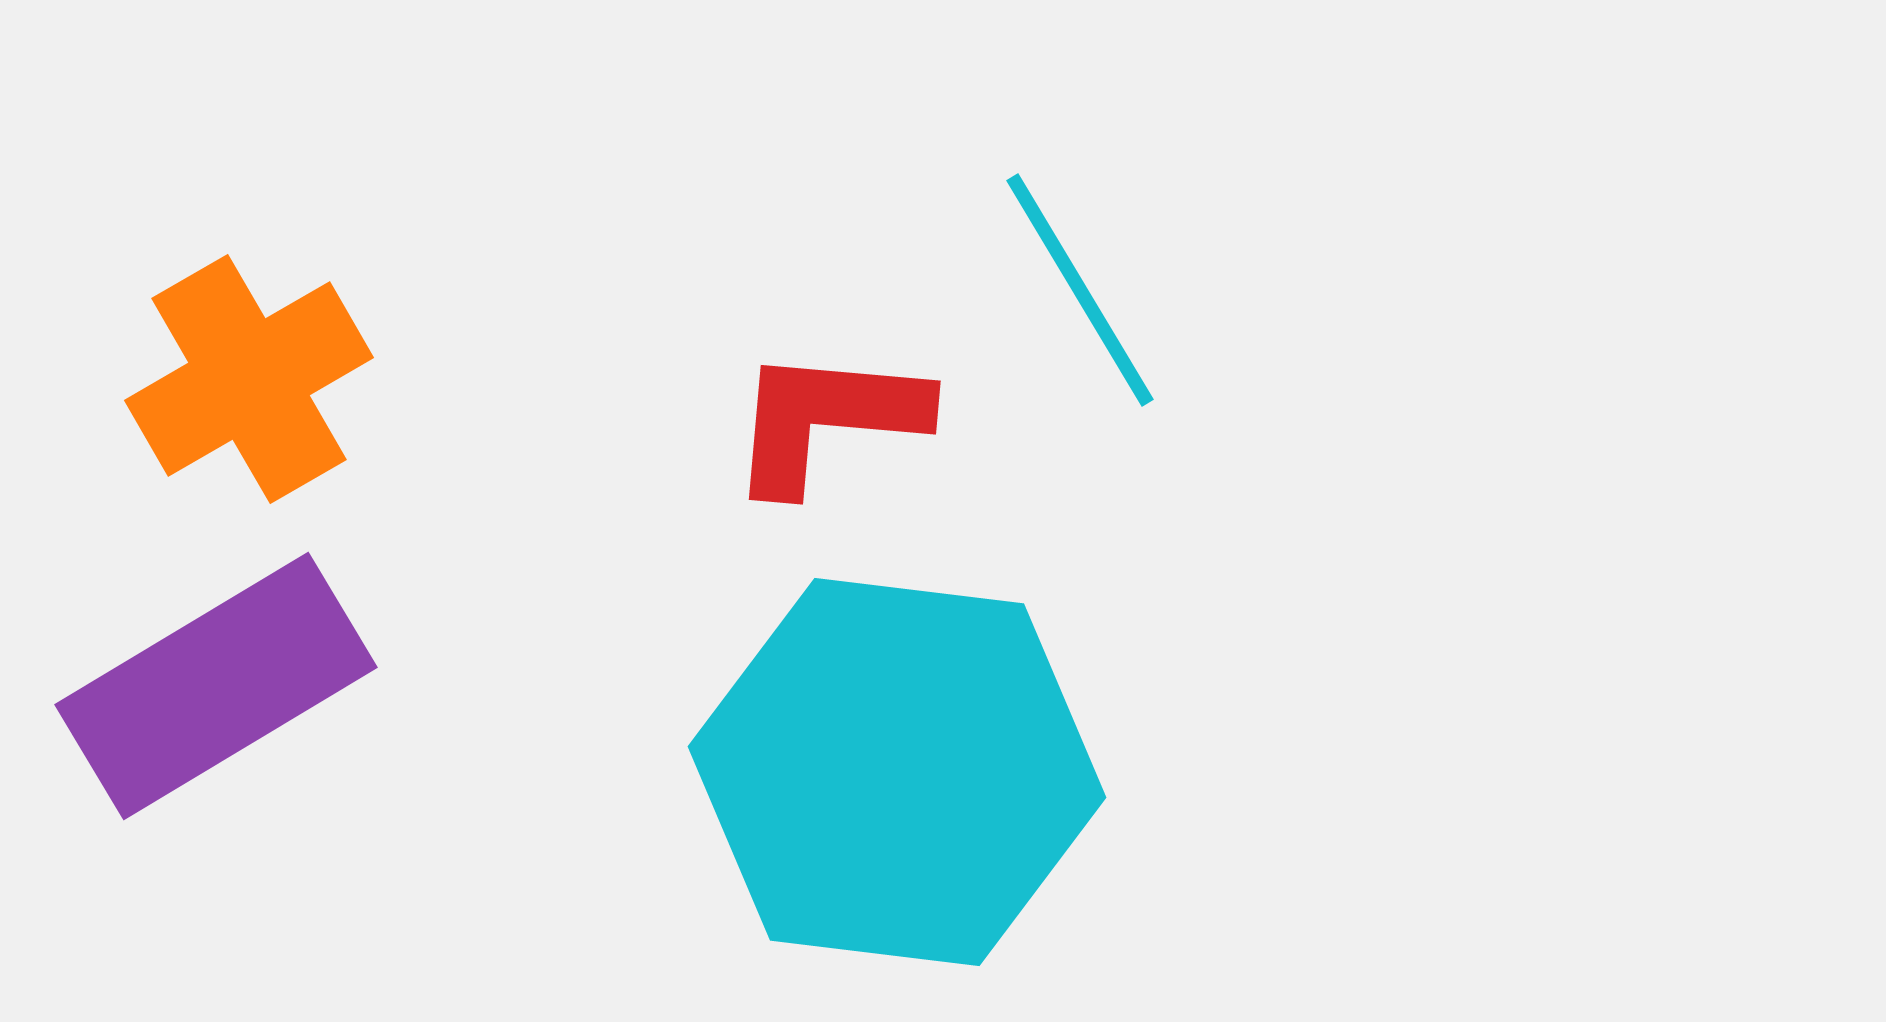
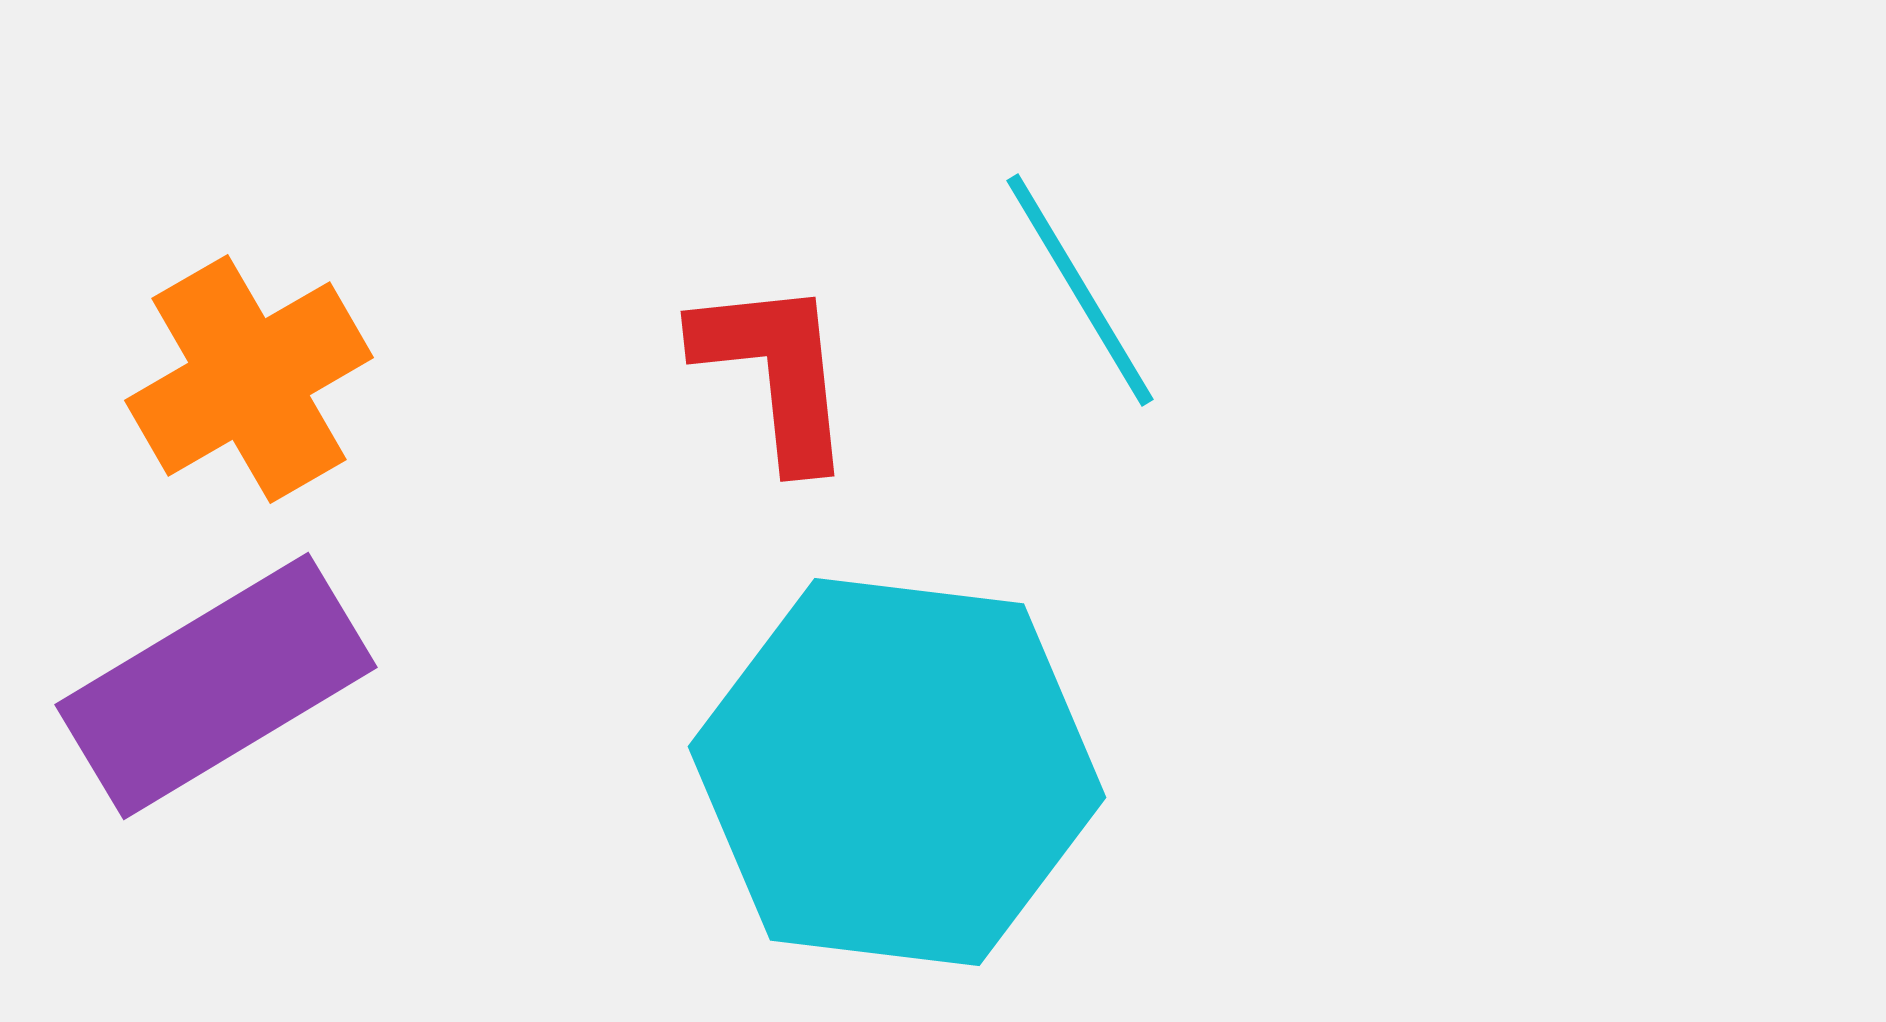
red L-shape: moved 52 px left, 47 px up; rotated 79 degrees clockwise
